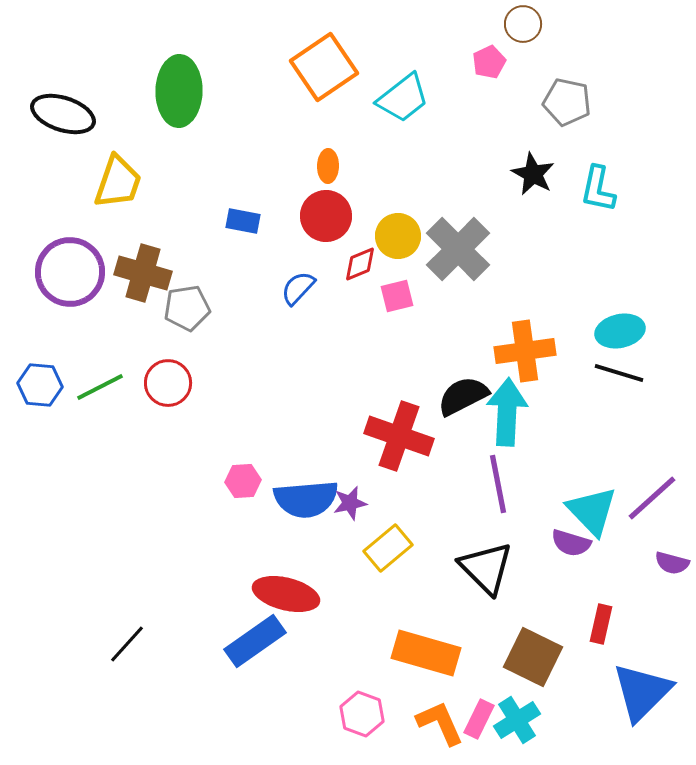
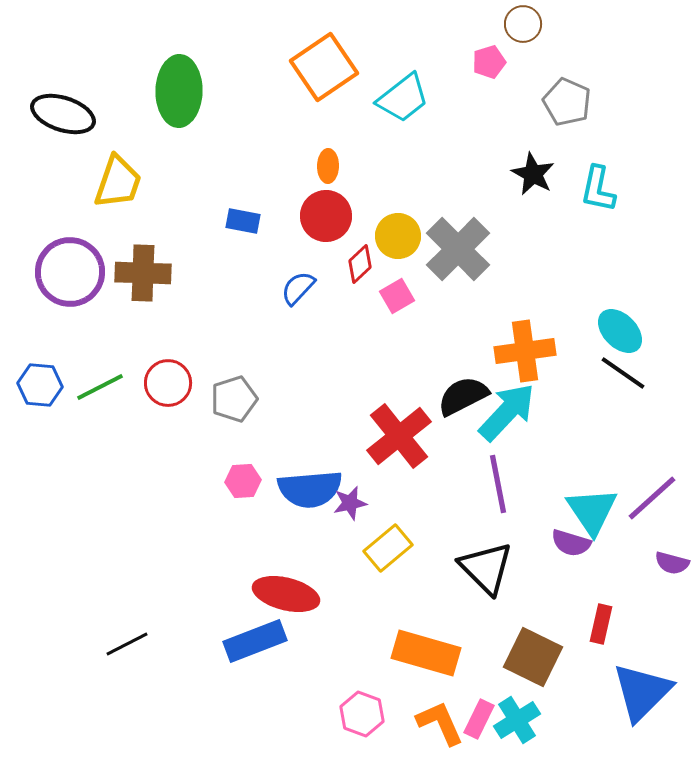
pink pentagon at (489, 62): rotated 8 degrees clockwise
gray pentagon at (567, 102): rotated 12 degrees clockwise
red diamond at (360, 264): rotated 21 degrees counterclockwise
brown cross at (143, 273): rotated 14 degrees counterclockwise
pink square at (397, 296): rotated 16 degrees counterclockwise
gray pentagon at (187, 308): moved 47 px right, 91 px down; rotated 9 degrees counterclockwise
cyan ellipse at (620, 331): rotated 57 degrees clockwise
black line at (619, 373): moved 4 px right; rotated 18 degrees clockwise
cyan arrow at (507, 412): rotated 40 degrees clockwise
red cross at (399, 436): rotated 32 degrees clockwise
blue semicircle at (306, 499): moved 4 px right, 10 px up
cyan triangle at (592, 511): rotated 10 degrees clockwise
blue rectangle at (255, 641): rotated 14 degrees clockwise
black line at (127, 644): rotated 21 degrees clockwise
